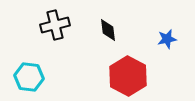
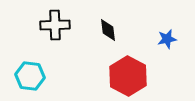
black cross: rotated 12 degrees clockwise
cyan hexagon: moved 1 px right, 1 px up
